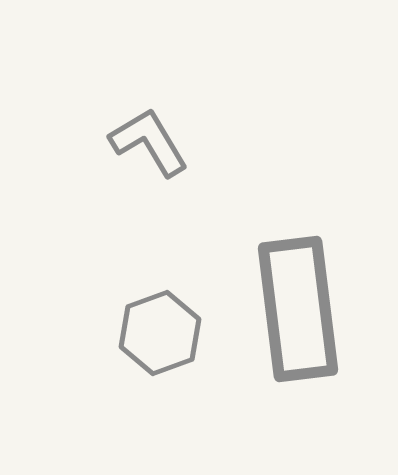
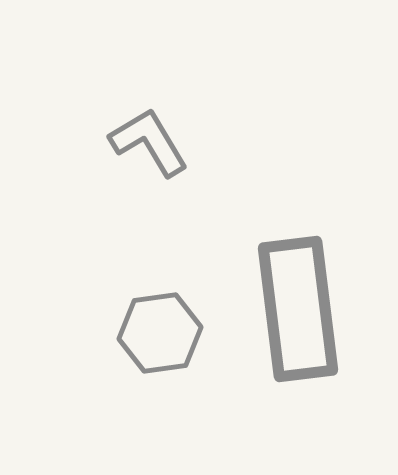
gray hexagon: rotated 12 degrees clockwise
